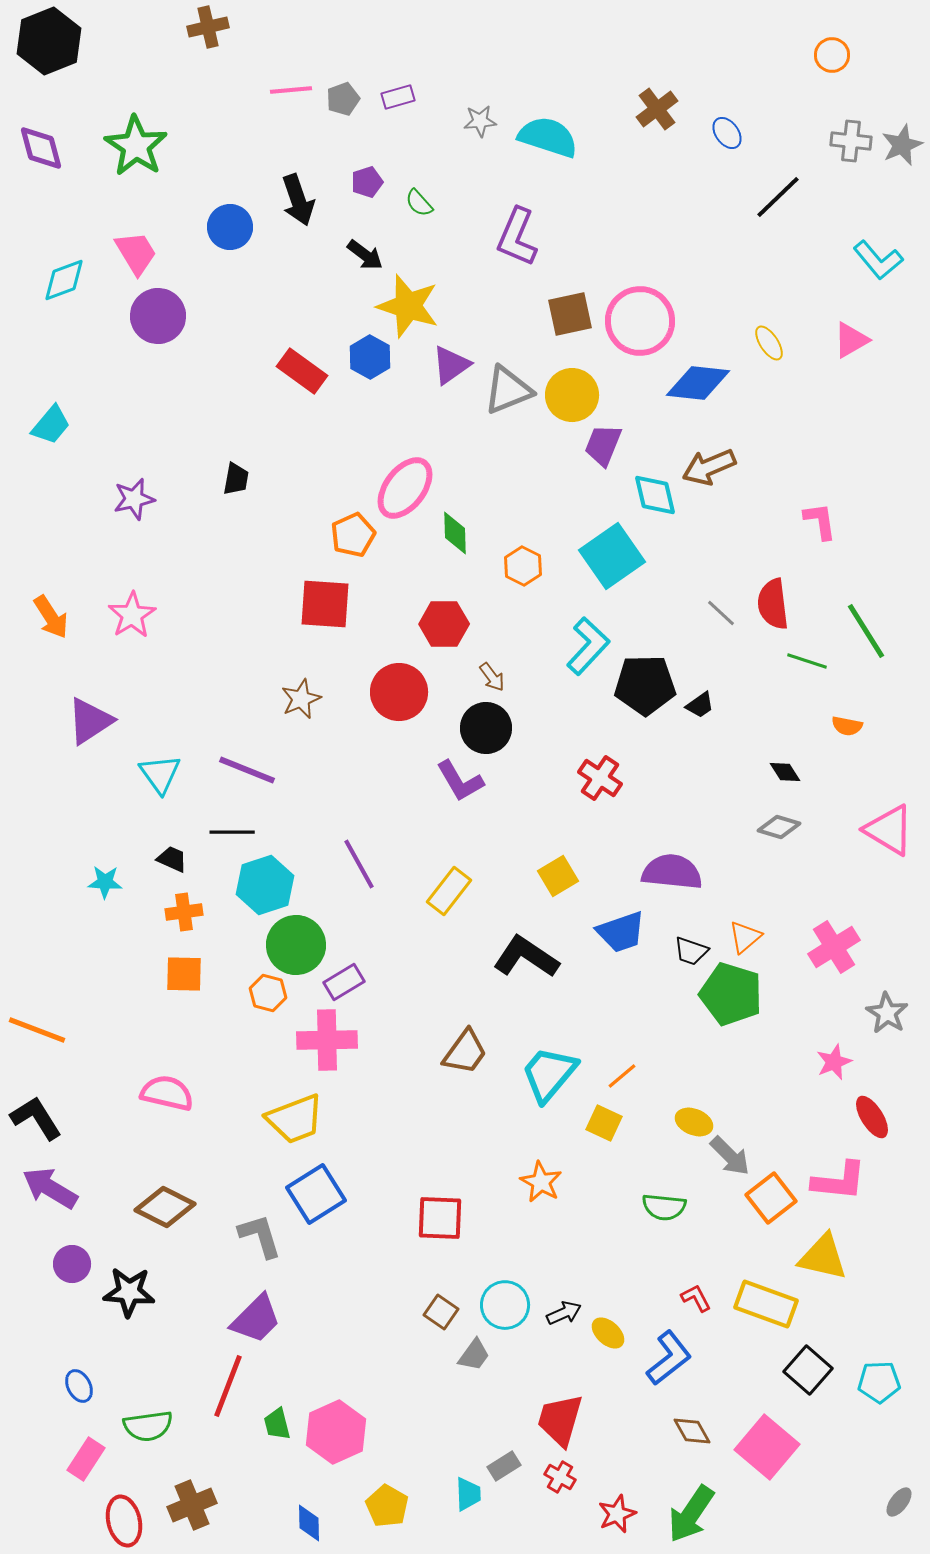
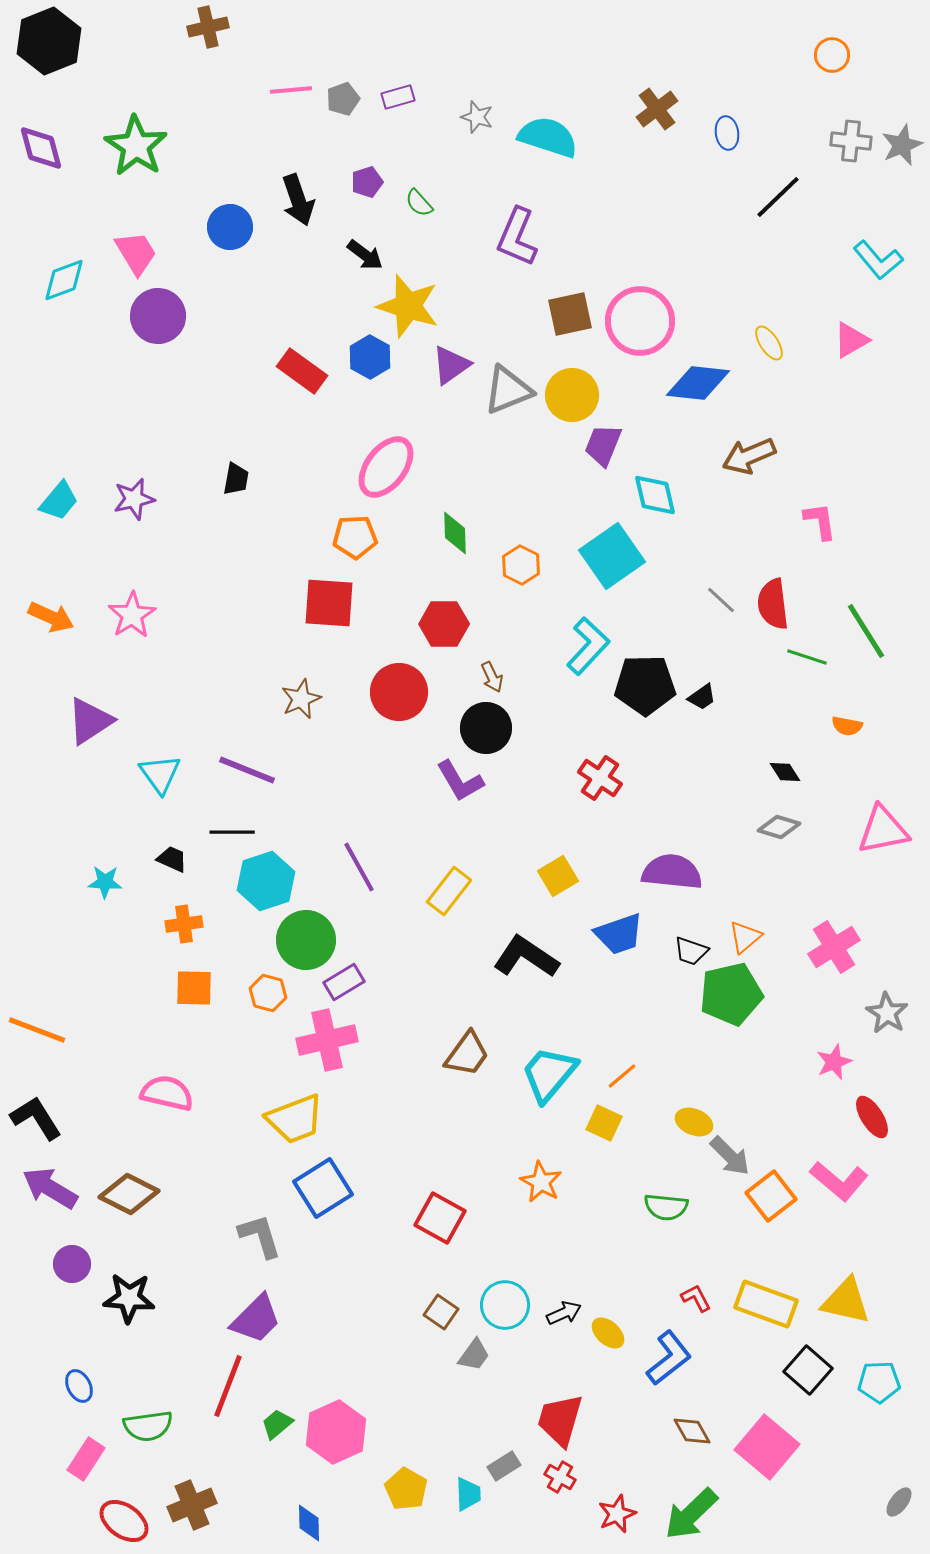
gray star at (480, 121): moved 3 px left, 4 px up; rotated 24 degrees clockwise
blue ellipse at (727, 133): rotated 28 degrees clockwise
cyan trapezoid at (51, 425): moved 8 px right, 76 px down
brown arrow at (709, 467): moved 40 px right, 11 px up
pink ellipse at (405, 488): moved 19 px left, 21 px up
orange pentagon at (353, 535): moved 2 px right, 2 px down; rotated 21 degrees clockwise
orange hexagon at (523, 566): moved 2 px left, 1 px up
red square at (325, 604): moved 4 px right, 1 px up
gray line at (721, 613): moved 13 px up
orange arrow at (51, 617): rotated 33 degrees counterclockwise
green line at (807, 661): moved 4 px up
brown arrow at (492, 677): rotated 12 degrees clockwise
black trapezoid at (700, 705): moved 2 px right, 8 px up
pink triangle at (889, 830): moved 6 px left; rotated 42 degrees counterclockwise
purple line at (359, 864): moved 3 px down
cyan hexagon at (265, 885): moved 1 px right, 4 px up
orange cross at (184, 912): moved 12 px down
blue trapezoid at (621, 932): moved 2 px left, 2 px down
green circle at (296, 945): moved 10 px right, 5 px up
orange square at (184, 974): moved 10 px right, 14 px down
green pentagon at (731, 994): rotated 30 degrees counterclockwise
pink cross at (327, 1040): rotated 12 degrees counterclockwise
brown trapezoid at (465, 1052): moved 2 px right, 2 px down
pink L-shape at (839, 1181): rotated 34 degrees clockwise
blue square at (316, 1194): moved 7 px right, 6 px up
orange square at (771, 1198): moved 2 px up
brown diamond at (165, 1207): moved 36 px left, 13 px up
green semicircle at (664, 1207): moved 2 px right
red square at (440, 1218): rotated 27 degrees clockwise
yellow triangle at (823, 1257): moved 23 px right, 44 px down
black star at (129, 1292): moved 6 px down
green trapezoid at (277, 1424): rotated 64 degrees clockwise
yellow pentagon at (387, 1506): moved 19 px right, 17 px up
green arrow at (691, 1514): rotated 12 degrees clockwise
red ellipse at (124, 1521): rotated 42 degrees counterclockwise
